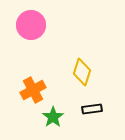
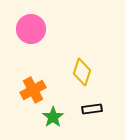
pink circle: moved 4 px down
